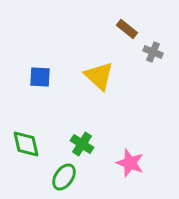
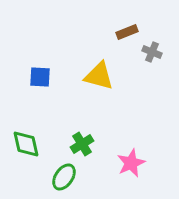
brown rectangle: moved 3 px down; rotated 60 degrees counterclockwise
gray cross: moved 1 px left
yellow triangle: rotated 28 degrees counterclockwise
green cross: rotated 25 degrees clockwise
pink star: moved 1 px right; rotated 28 degrees clockwise
